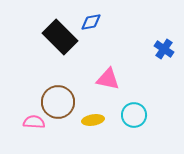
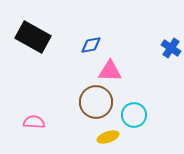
blue diamond: moved 23 px down
black rectangle: moved 27 px left; rotated 16 degrees counterclockwise
blue cross: moved 7 px right, 1 px up
pink triangle: moved 2 px right, 8 px up; rotated 10 degrees counterclockwise
brown circle: moved 38 px right
yellow ellipse: moved 15 px right, 17 px down; rotated 10 degrees counterclockwise
